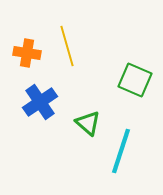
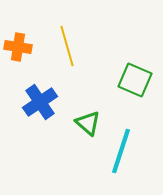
orange cross: moved 9 px left, 6 px up
